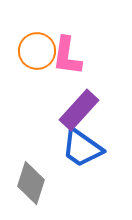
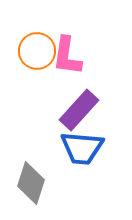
blue trapezoid: rotated 30 degrees counterclockwise
